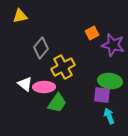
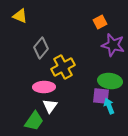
yellow triangle: rotated 35 degrees clockwise
orange square: moved 8 px right, 11 px up
white triangle: moved 25 px right, 22 px down; rotated 28 degrees clockwise
purple square: moved 1 px left, 1 px down
green trapezoid: moved 23 px left, 18 px down
cyan arrow: moved 10 px up
